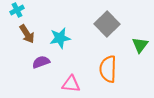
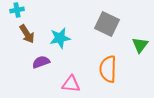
cyan cross: rotated 16 degrees clockwise
gray square: rotated 20 degrees counterclockwise
